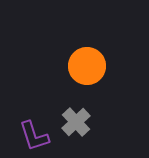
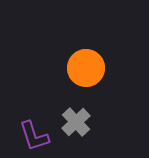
orange circle: moved 1 px left, 2 px down
